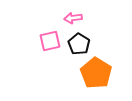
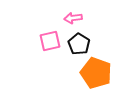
orange pentagon: rotated 12 degrees counterclockwise
